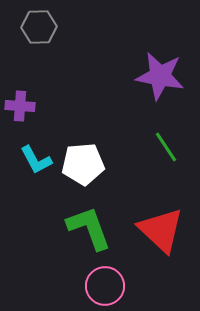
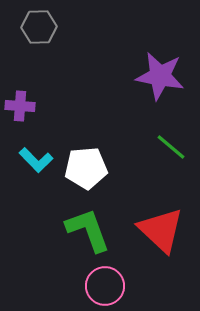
green line: moved 5 px right; rotated 16 degrees counterclockwise
cyan L-shape: rotated 16 degrees counterclockwise
white pentagon: moved 3 px right, 4 px down
green L-shape: moved 1 px left, 2 px down
